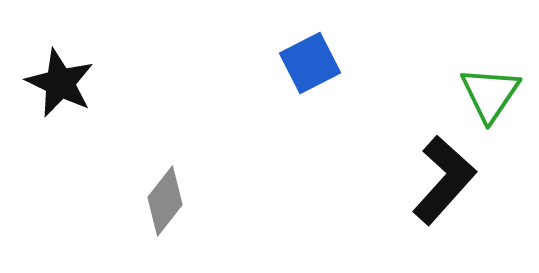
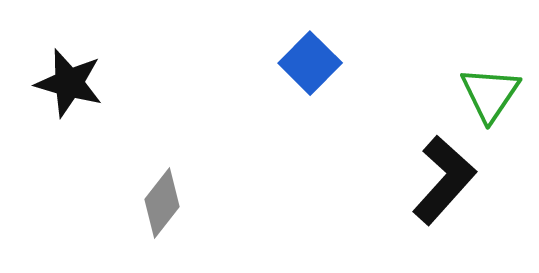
blue square: rotated 18 degrees counterclockwise
black star: moved 9 px right; rotated 10 degrees counterclockwise
gray diamond: moved 3 px left, 2 px down
